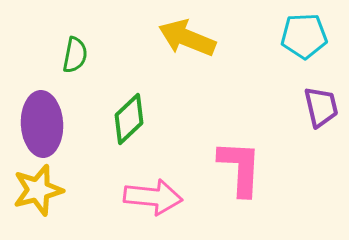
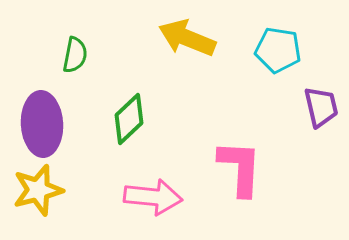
cyan pentagon: moved 26 px left, 14 px down; rotated 12 degrees clockwise
